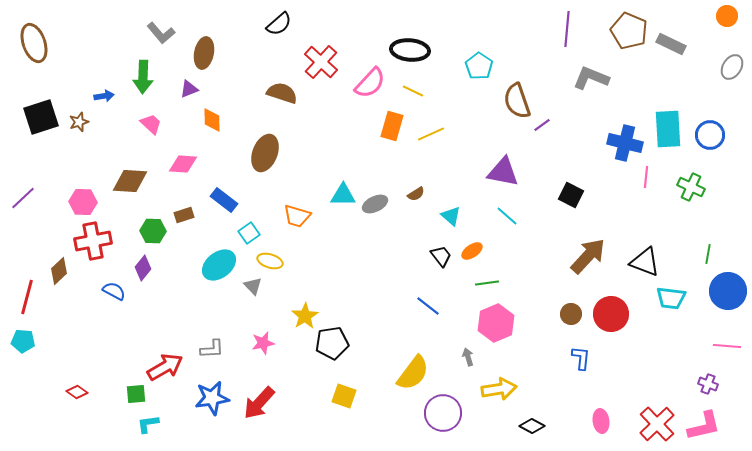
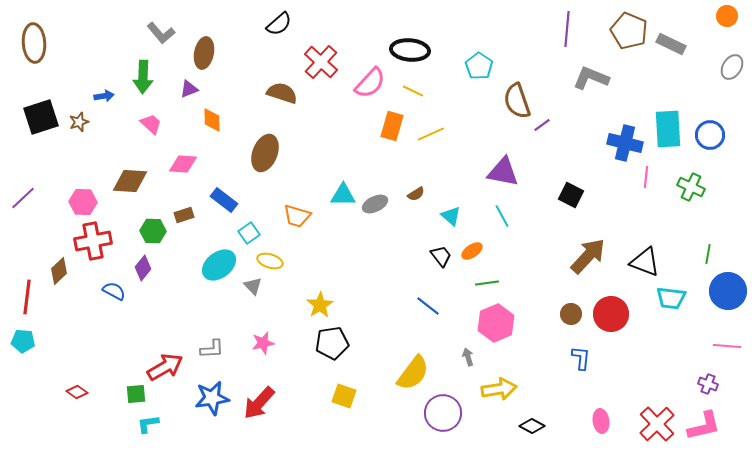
brown ellipse at (34, 43): rotated 15 degrees clockwise
cyan line at (507, 216): moved 5 px left; rotated 20 degrees clockwise
red line at (27, 297): rotated 8 degrees counterclockwise
yellow star at (305, 316): moved 15 px right, 11 px up
